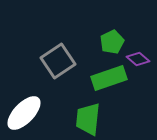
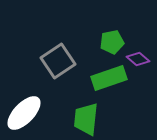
green pentagon: rotated 15 degrees clockwise
green trapezoid: moved 2 px left
